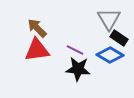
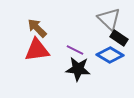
gray triangle: rotated 15 degrees counterclockwise
